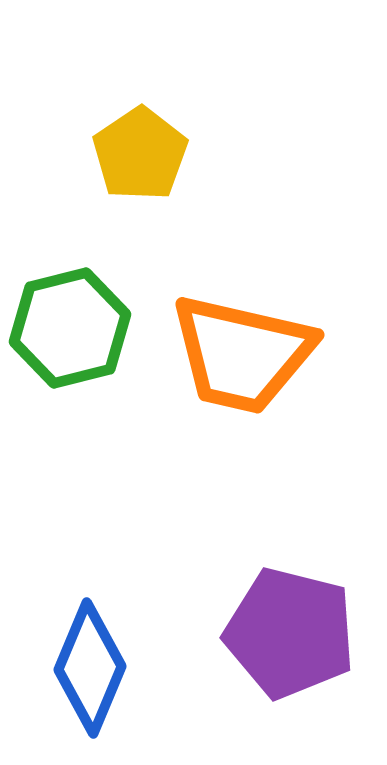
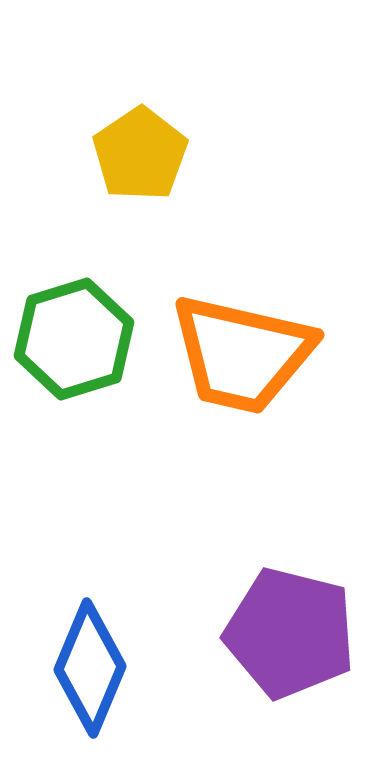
green hexagon: moved 4 px right, 11 px down; rotated 3 degrees counterclockwise
